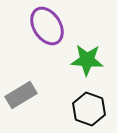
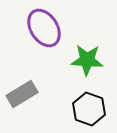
purple ellipse: moved 3 px left, 2 px down
gray rectangle: moved 1 px right, 1 px up
